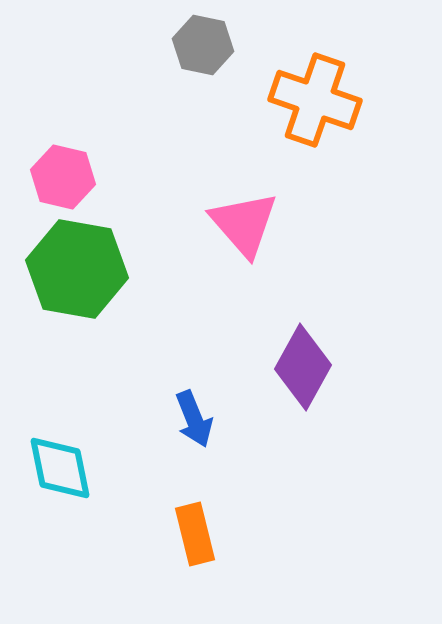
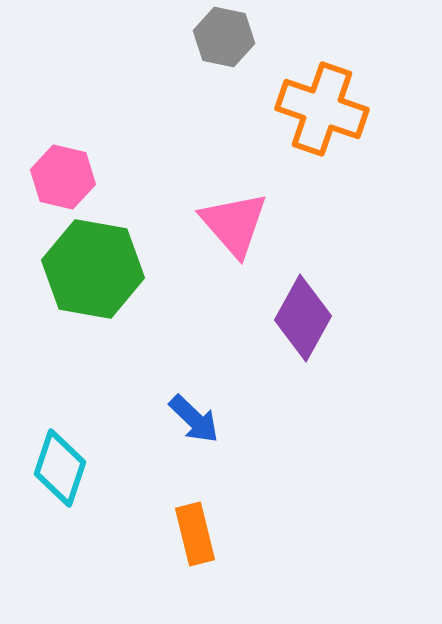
gray hexagon: moved 21 px right, 8 px up
orange cross: moved 7 px right, 9 px down
pink triangle: moved 10 px left
green hexagon: moved 16 px right
purple diamond: moved 49 px up
blue arrow: rotated 24 degrees counterclockwise
cyan diamond: rotated 30 degrees clockwise
